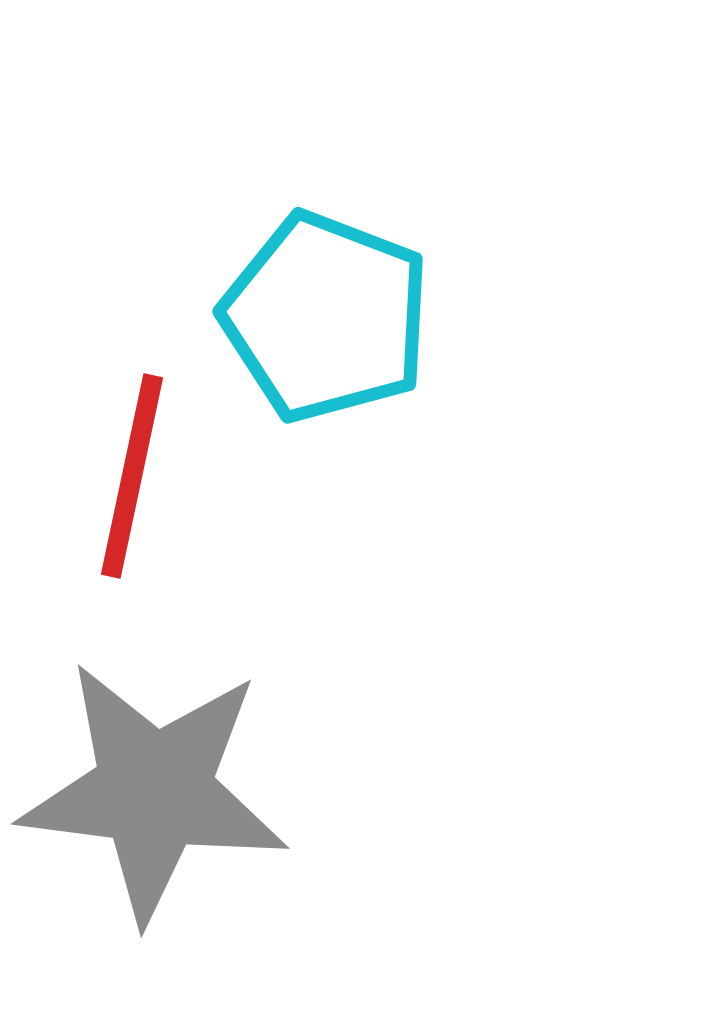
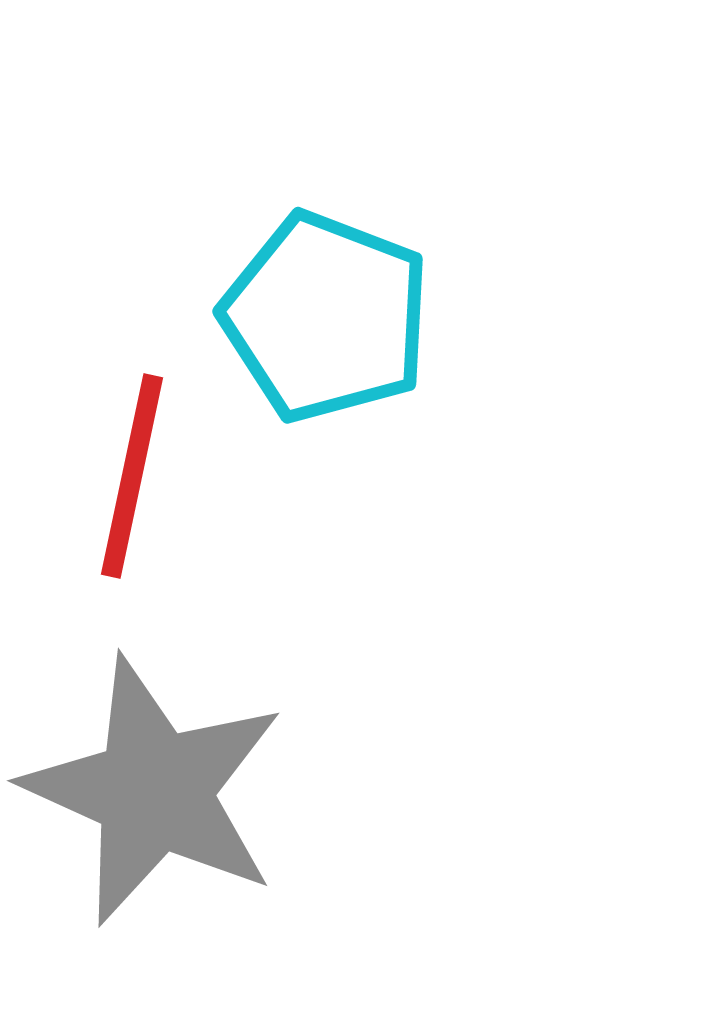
gray star: rotated 17 degrees clockwise
